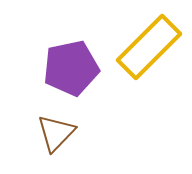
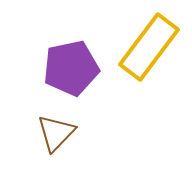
yellow rectangle: rotated 8 degrees counterclockwise
